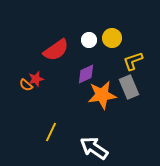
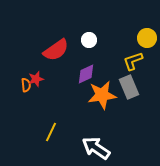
yellow circle: moved 35 px right
orange semicircle: rotated 136 degrees counterclockwise
white arrow: moved 2 px right
